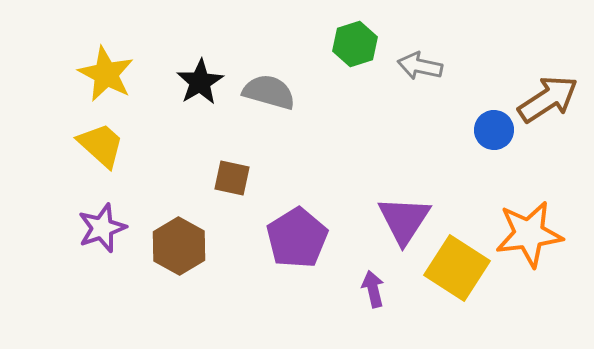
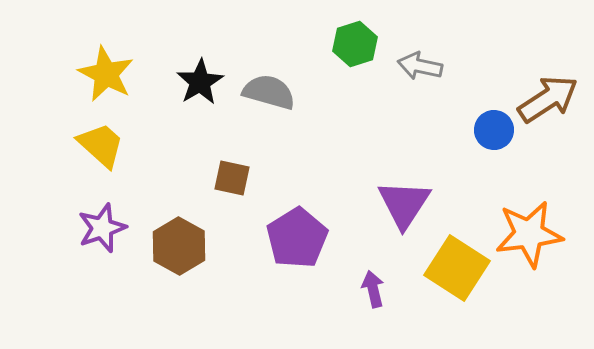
purple triangle: moved 16 px up
